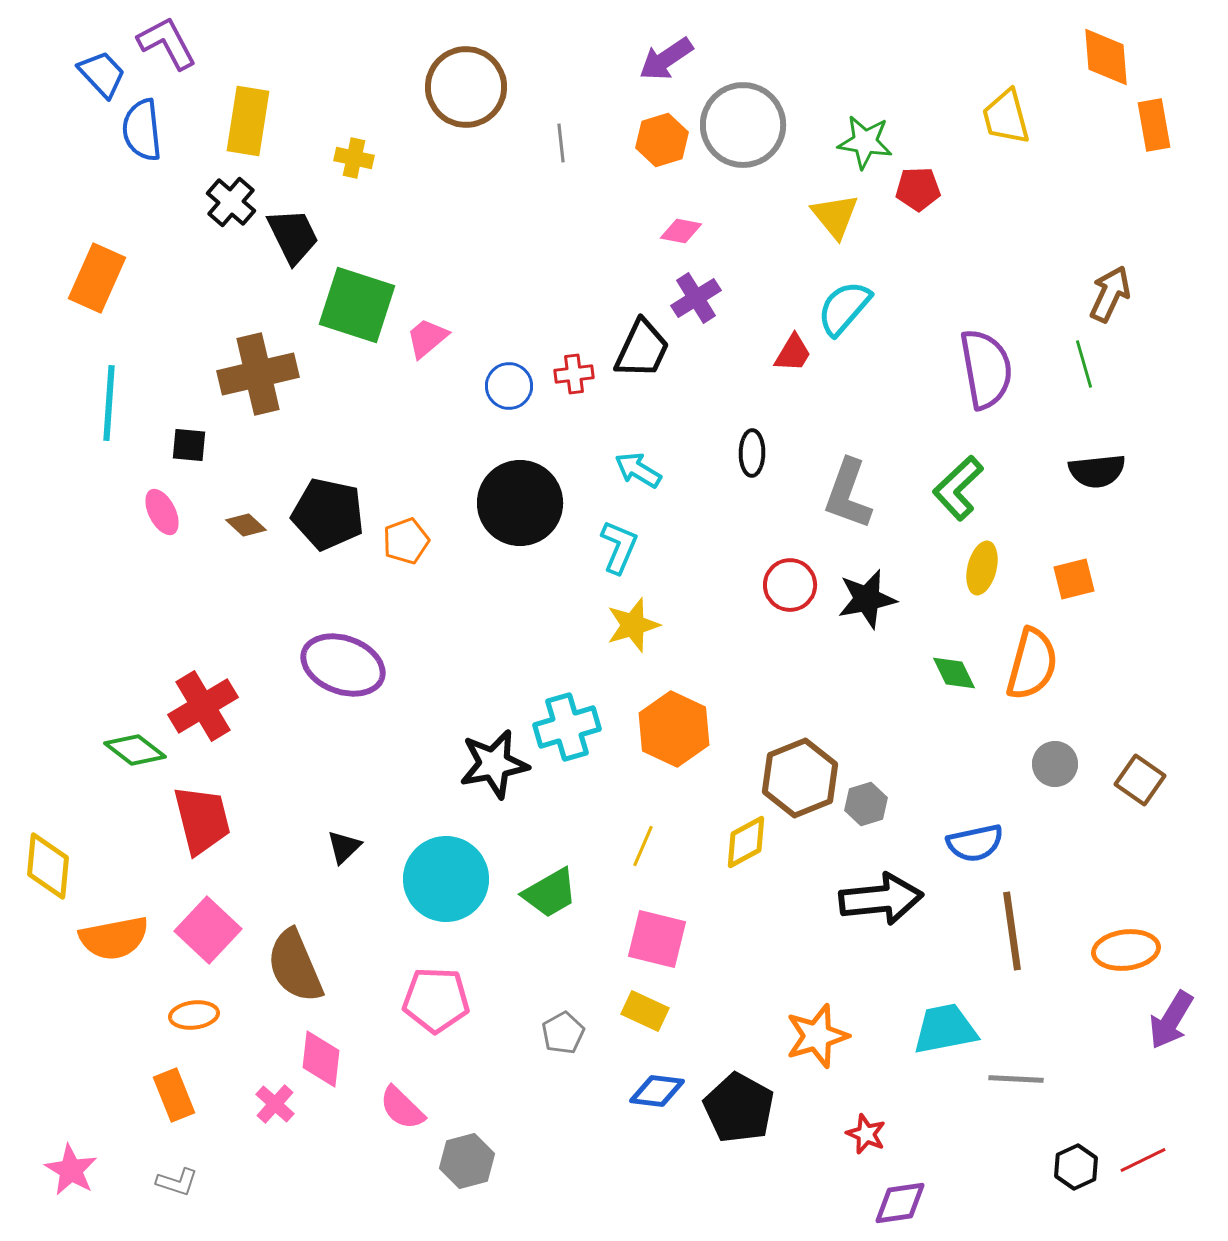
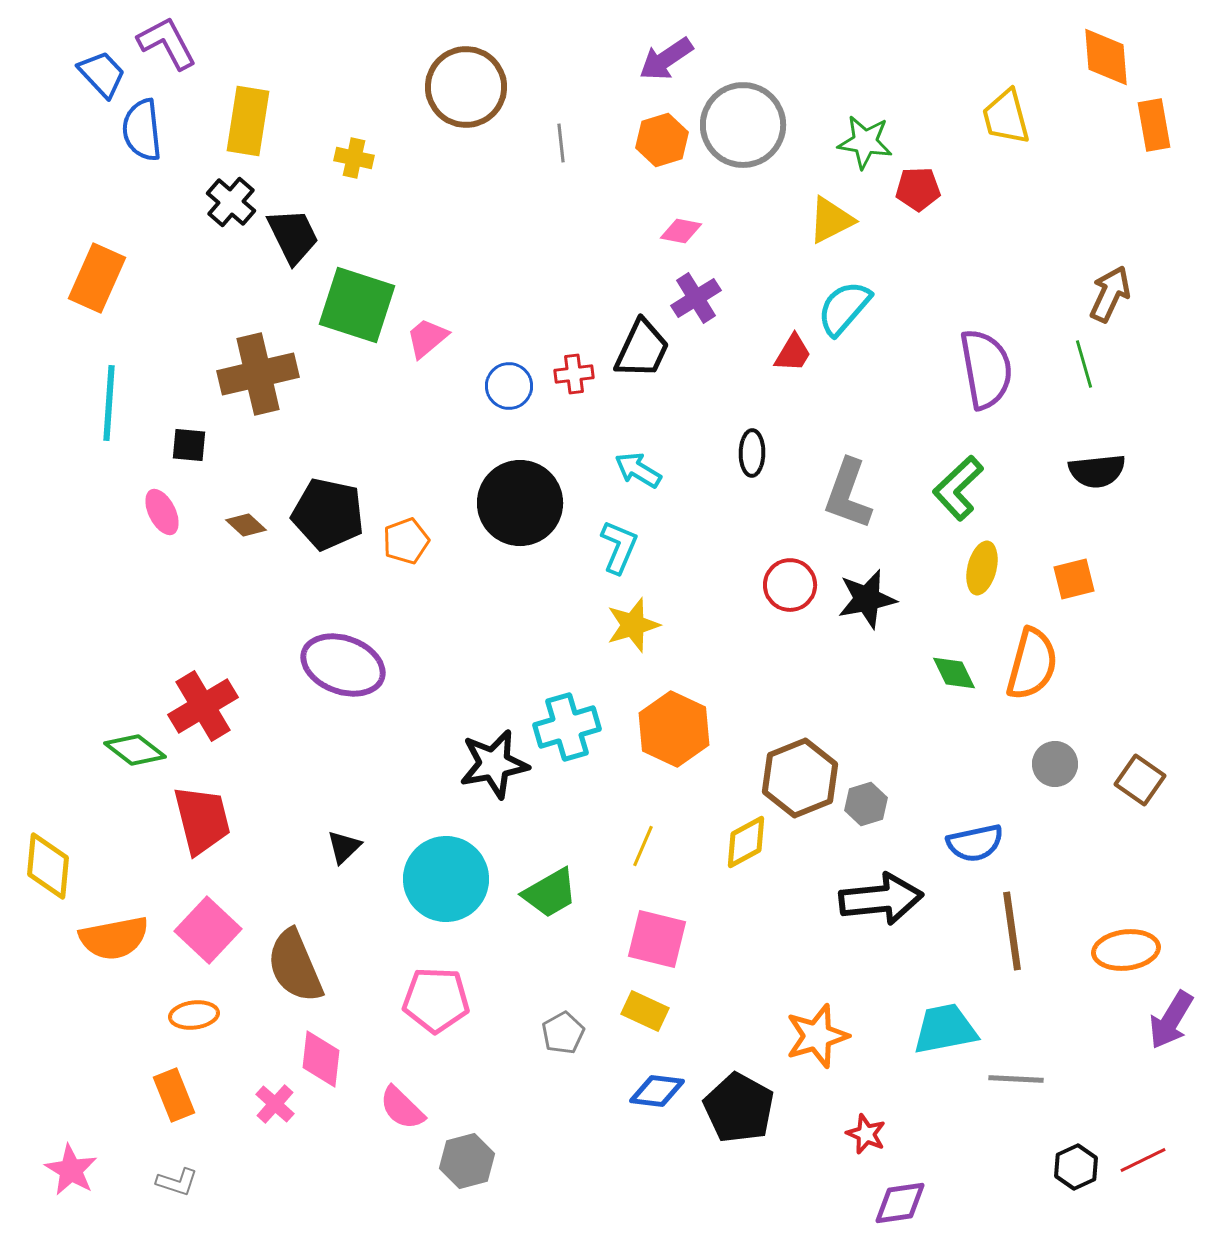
yellow triangle at (835, 216): moved 4 px left, 4 px down; rotated 42 degrees clockwise
